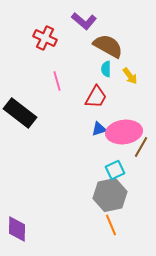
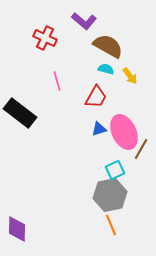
cyan semicircle: rotated 105 degrees clockwise
pink ellipse: rotated 72 degrees clockwise
brown line: moved 2 px down
